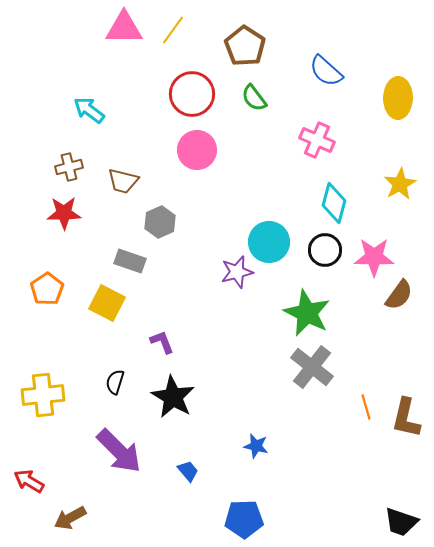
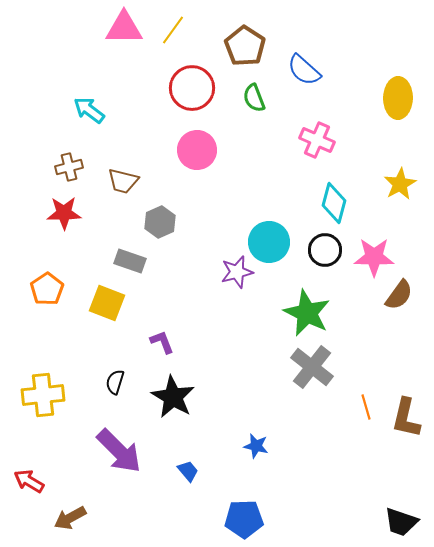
blue semicircle: moved 22 px left, 1 px up
red circle: moved 6 px up
green semicircle: rotated 16 degrees clockwise
yellow square: rotated 6 degrees counterclockwise
